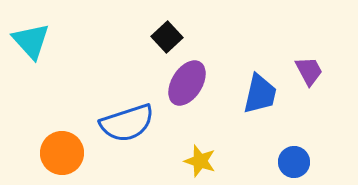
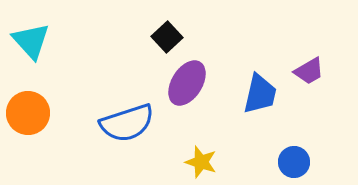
purple trapezoid: rotated 88 degrees clockwise
orange circle: moved 34 px left, 40 px up
yellow star: moved 1 px right, 1 px down
